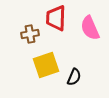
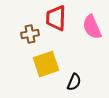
pink semicircle: moved 2 px right, 1 px up
yellow square: moved 1 px up
black semicircle: moved 5 px down
